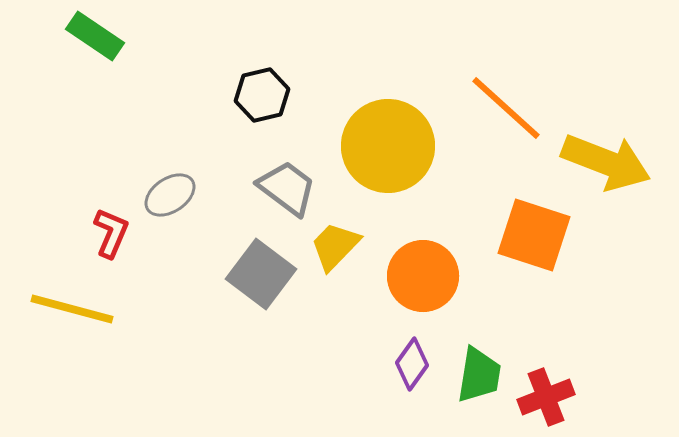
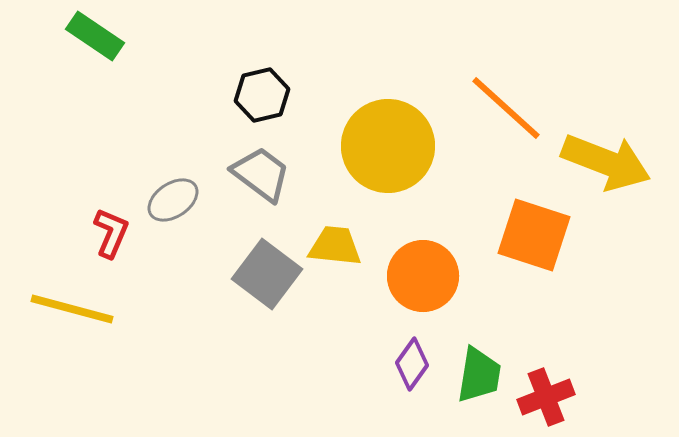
gray trapezoid: moved 26 px left, 14 px up
gray ellipse: moved 3 px right, 5 px down
yellow trapezoid: rotated 52 degrees clockwise
gray square: moved 6 px right
